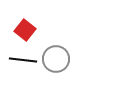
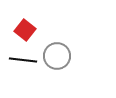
gray circle: moved 1 px right, 3 px up
